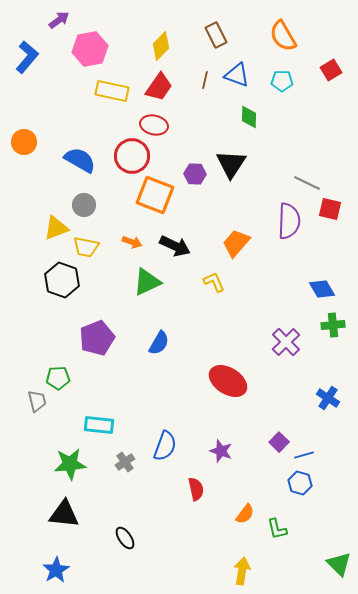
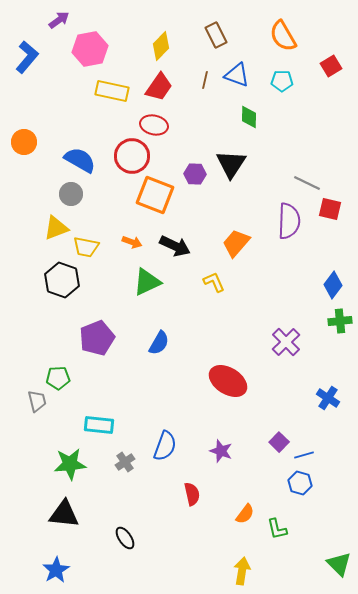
red square at (331, 70): moved 4 px up
gray circle at (84, 205): moved 13 px left, 11 px up
blue diamond at (322, 289): moved 11 px right, 4 px up; rotated 68 degrees clockwise
green cross at (333, 325): moved 7 px right, 4 px up
red semicircle at (196, 489): moved 4 px left, 5 px down
